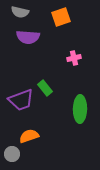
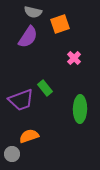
gray semicircle: moved 13 px right
orange square: moved 1 px left, 7 px down
purple semicircle: rotated 60 degrees counterclockwise
pink cross: rotated 32 degrees counterclockwise
